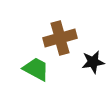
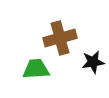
green trapezoid: rotated 32 degrees counterclockwise
